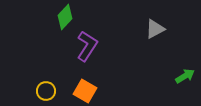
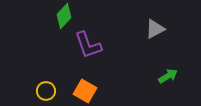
green diamond: moved 1 px left, 1 px up
purple L-shape: moved 1 px right, 1 px up; rotated 128 degrees clockwise
green arrow: moved 17 px left
